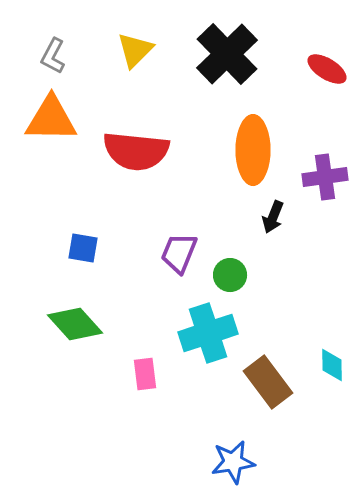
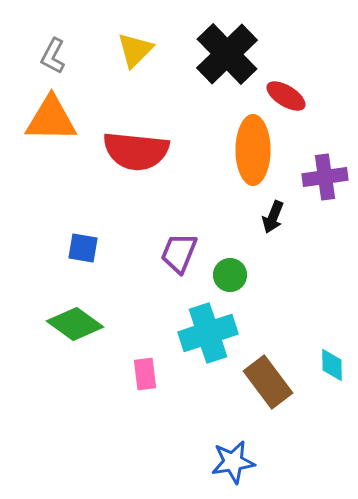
red ellipse: moved 41 px left, 27 px down
green diamond: rotated 12 degrees counterclockwise
